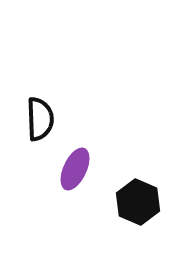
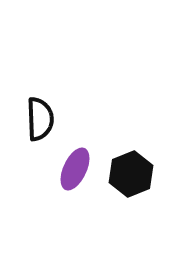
black hexagon: moved 7 px left, 28 px up; rotated 15 degrees clockwise
